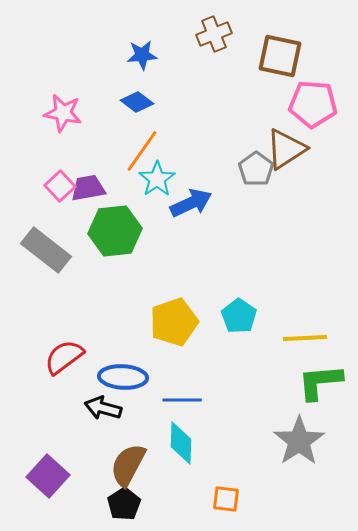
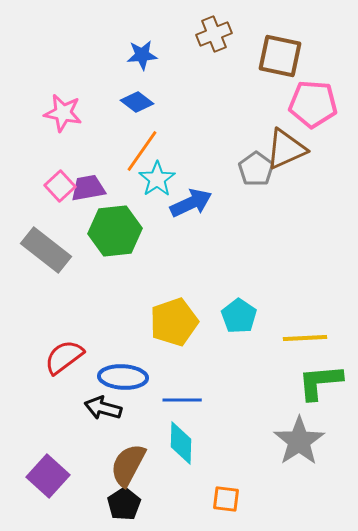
brown triangle: rotated 9 degrees clockwise
